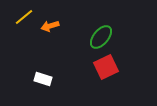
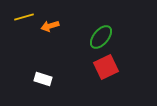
yellow line: rotated 24 degrees clockwise
